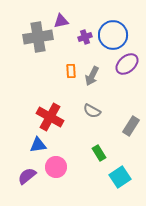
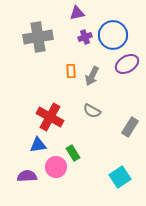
purple triangle: moved 16 px right, 8 px up
purple ellipse: rotated 10 degrees clockwise
gray rectangle: moved 1 px left, 1 px down
green rectangle: moved 26 px left
purple semicircle: rotated 36 degrees clockwise
